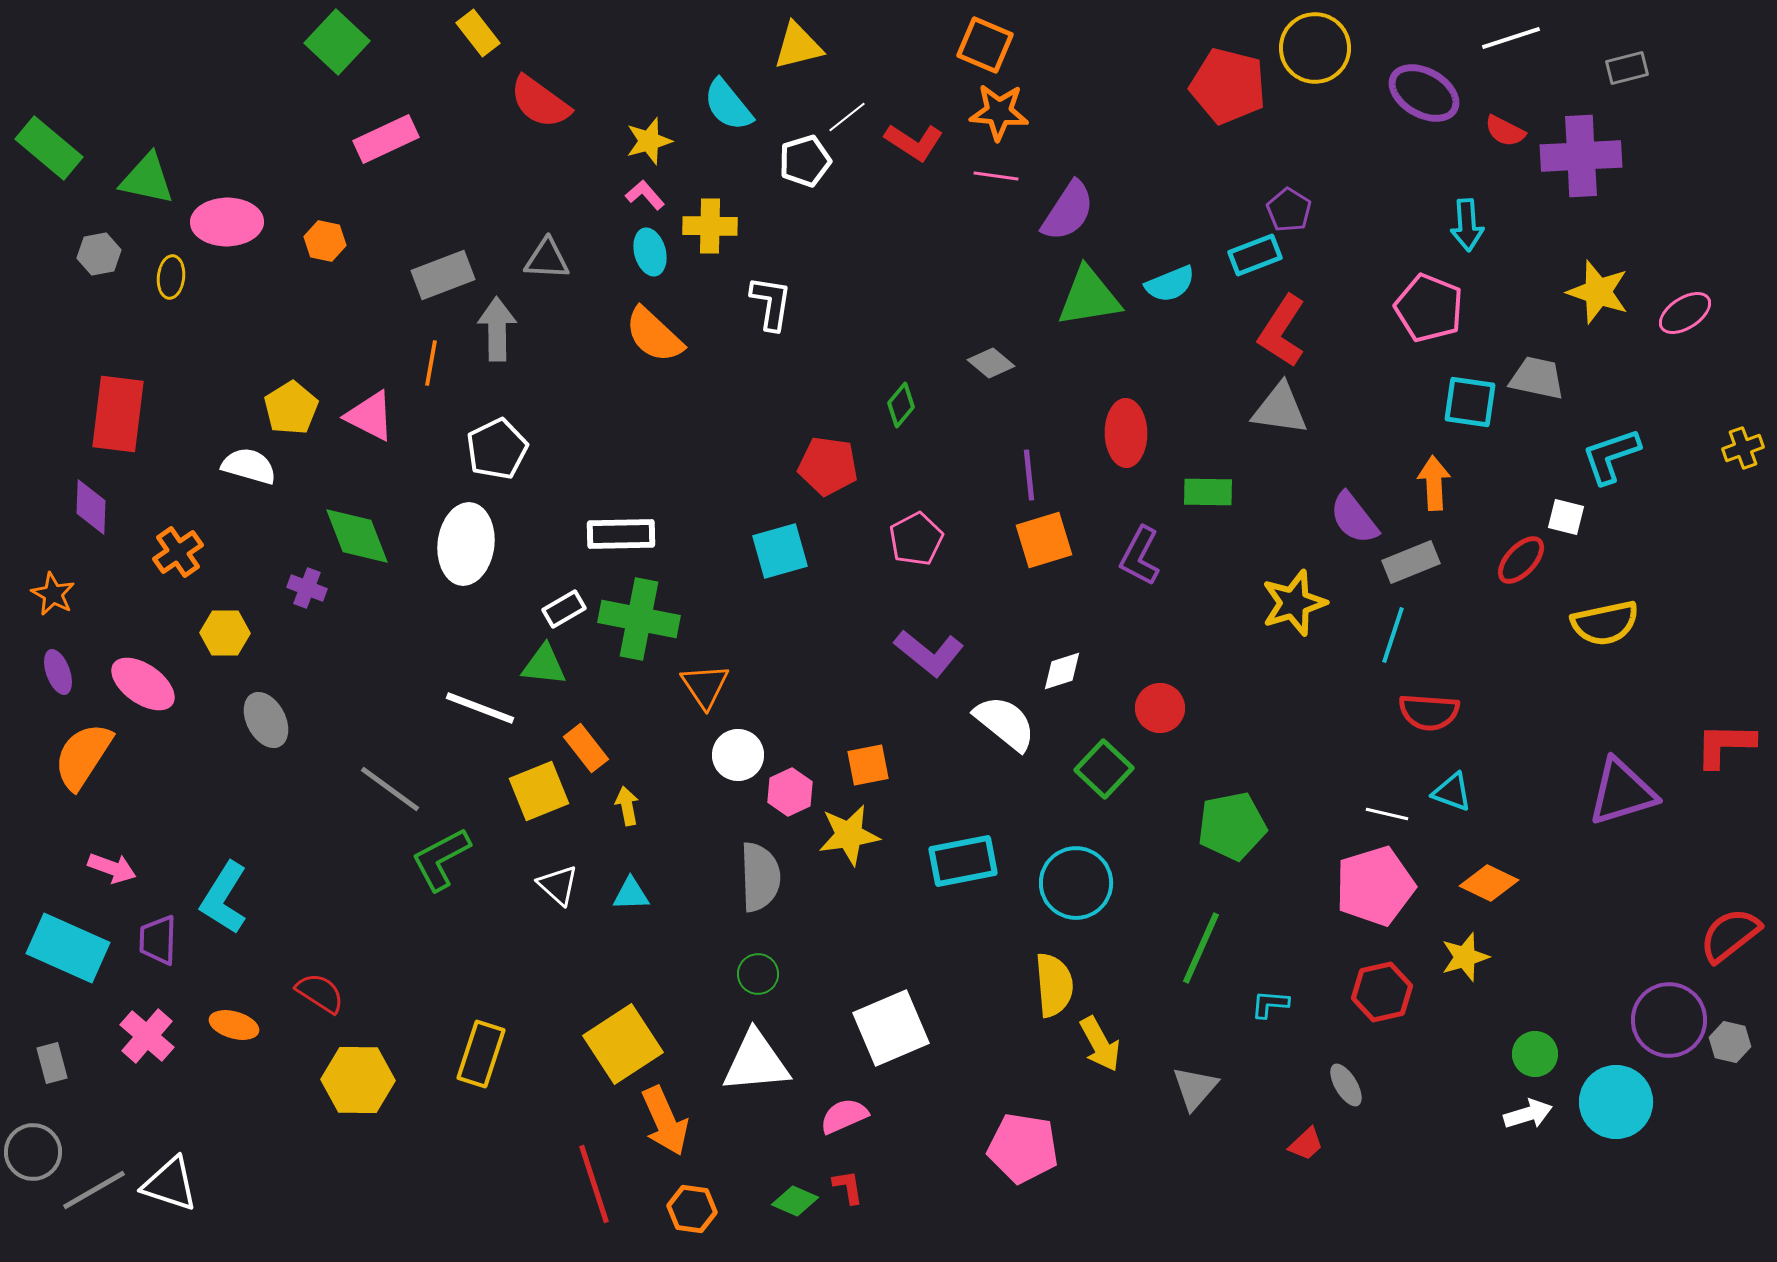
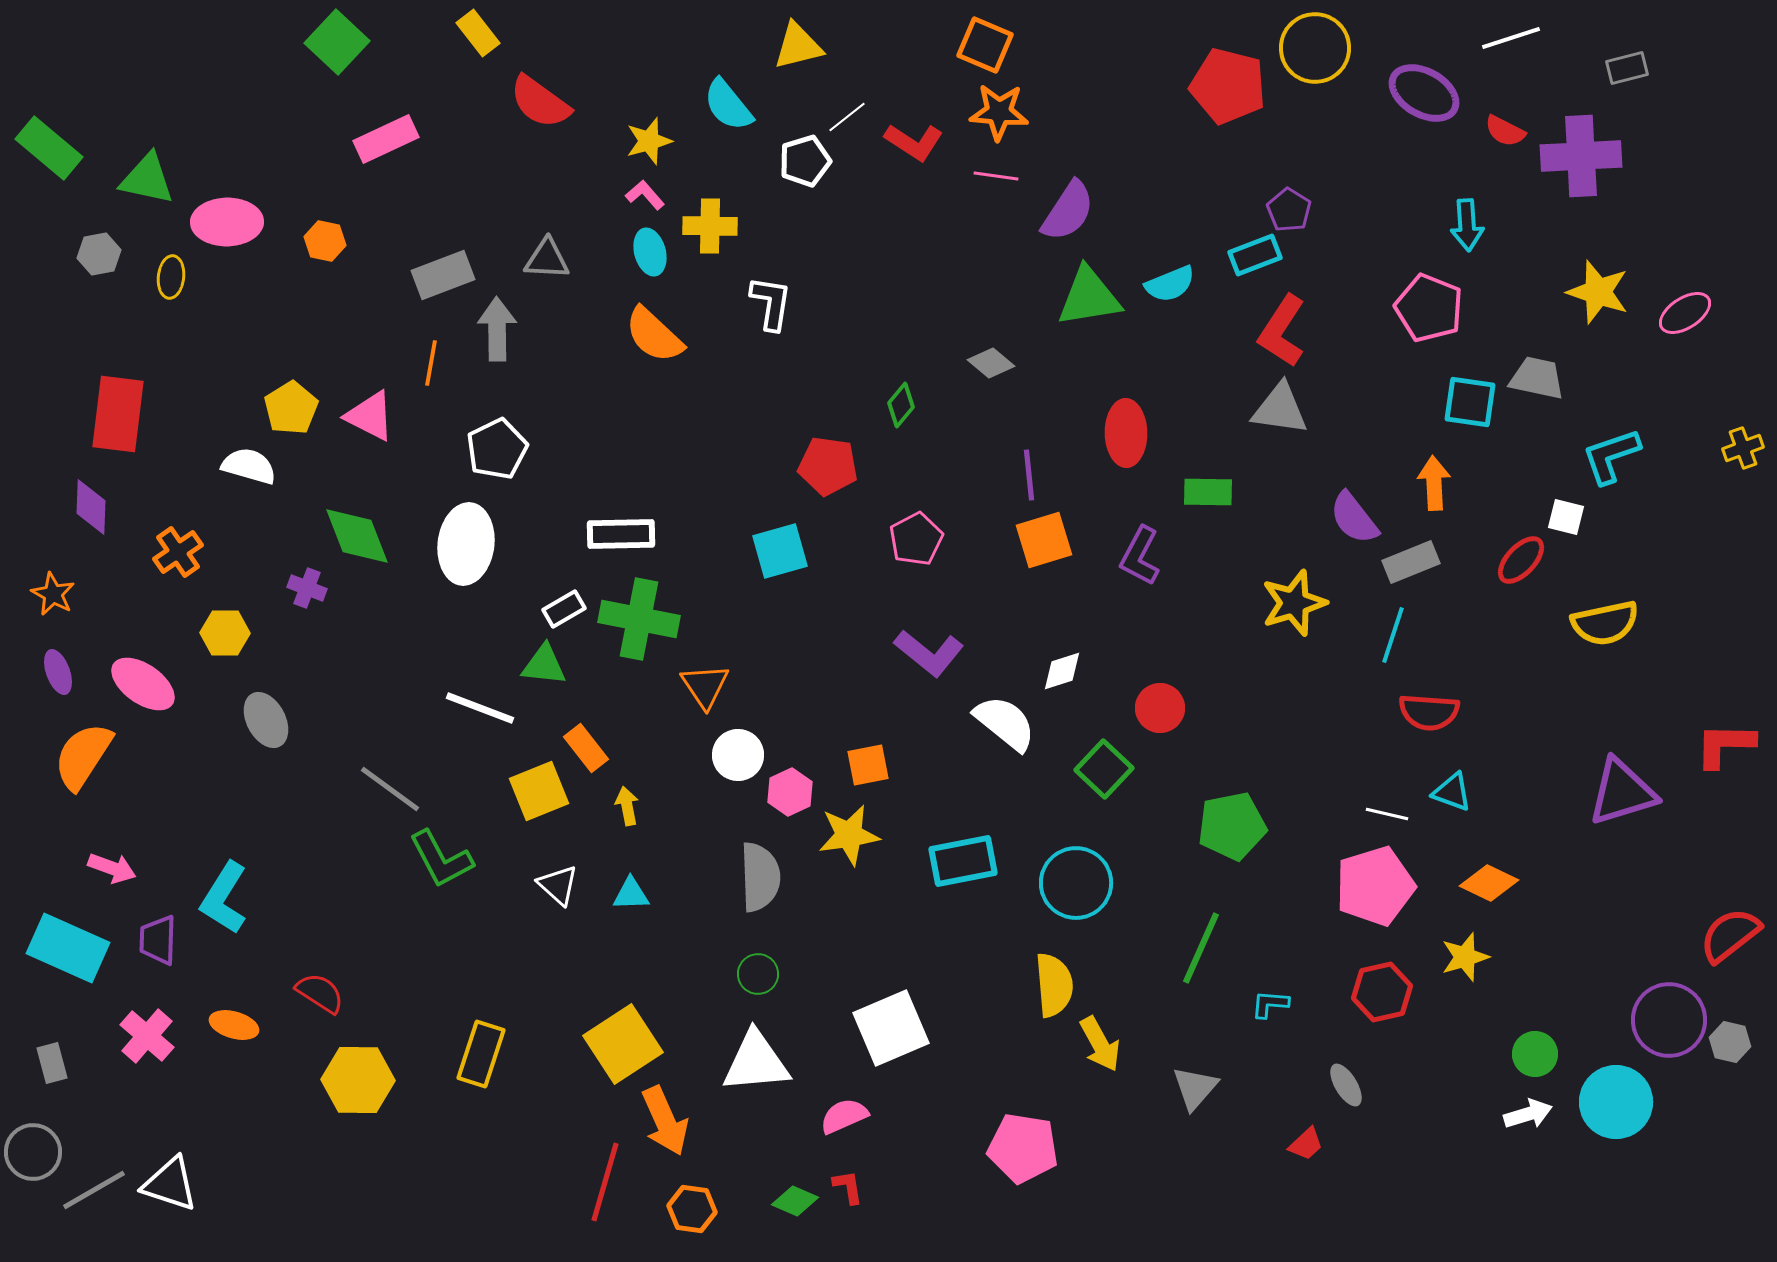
green L-shape at (441, 859): rotated 90 degrees counterclockwise
red line at (594, 1184): moved 11 px right, 2 px up; rotated 34 degrees clockwise
